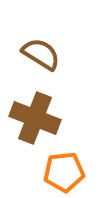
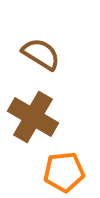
brown cross: moved 2 px left, 1 px up; rotated 9 degrees clockwise
